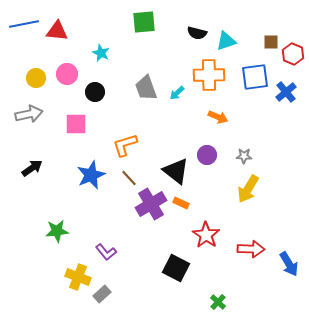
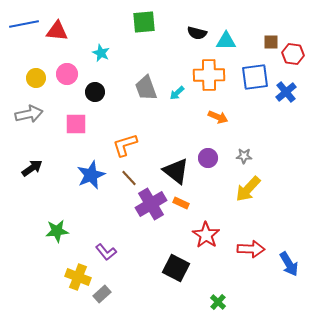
cyan triangle: rotated 20 degrees clockwise
red hexagon: rotated 15 degrees counterclockwise
purple circle: moved 1 px right, 3 px down
yellow arrow: rotated 12 degrees clockwise
